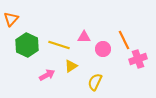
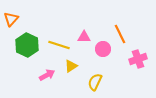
orange line: moved 4 px left, 6 px up
